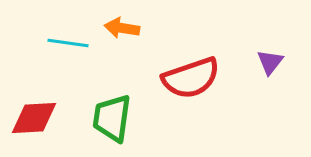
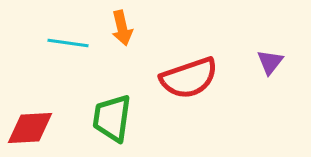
orange arrow: rotated 112 degrees counterclockwise
red semicircle: moved 2 px left
red diamond: moved 4 px left, 10 px down
